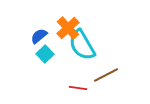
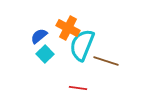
orange cross: rotated 20 degrees counterclockwise
cyan semicircle: rotated 52 degrees clockwise
brown line: moved 14 px up; rotated 45 degrees clockwise
